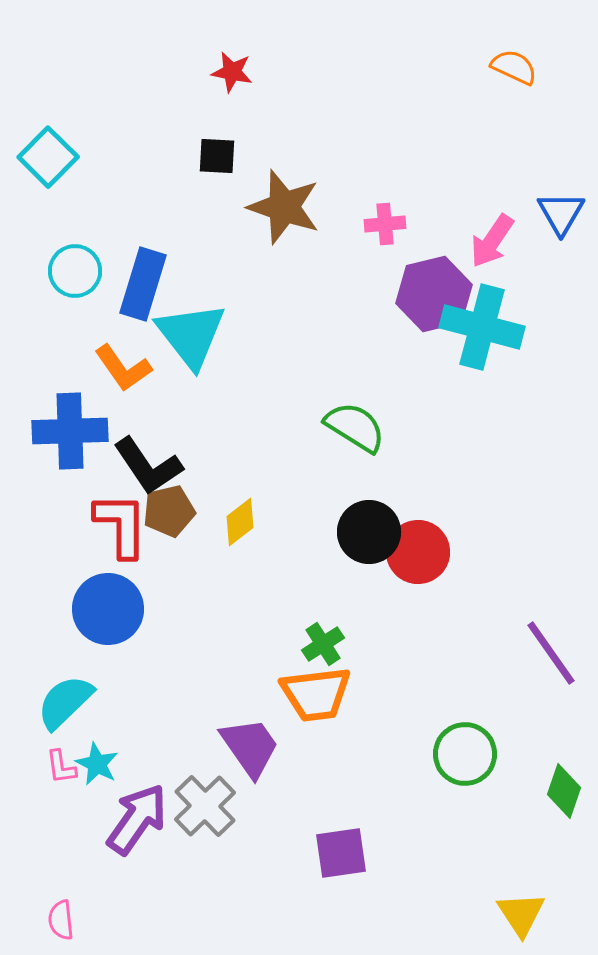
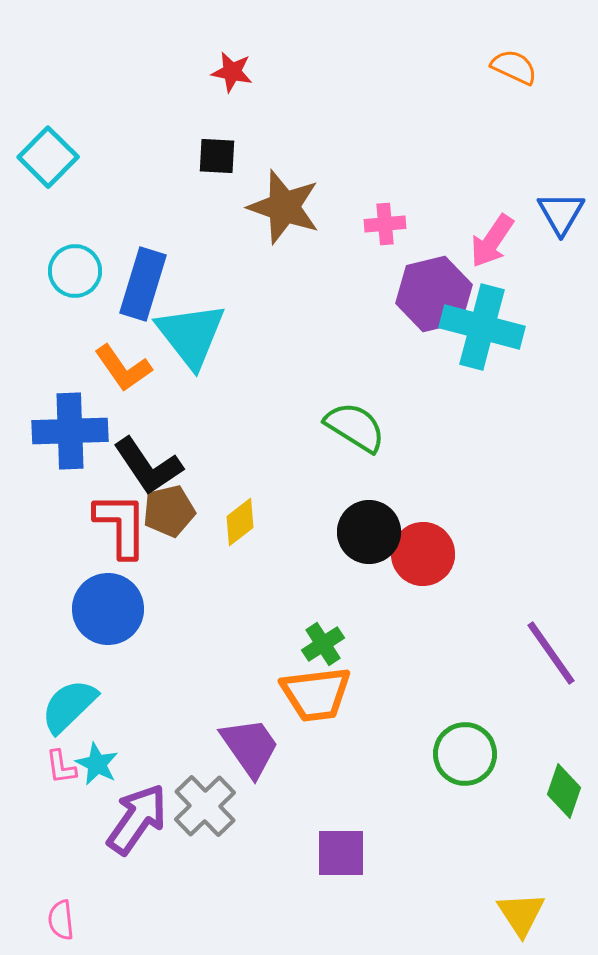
red circle: moved 5 px right, 2 px down
cyan semicircle: moved 4 px right, 4 px down
purple square: rotated 8 degrees clockwise
